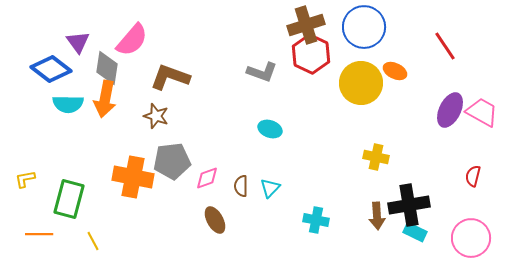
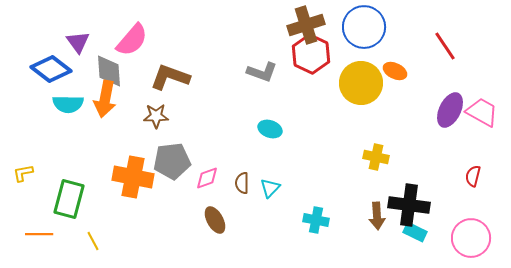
gray diamond: moved 2 px right, 3 px down; rotated 12 degrees counterclockwise
brown star: rotated 20 degrees counterclockwise
yellow L-shape: moved 2 px left, 6 px up
brown semicircle: moved 1 px right, 3 px up
black cross: rotated 18 degrees clockwise
